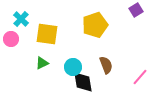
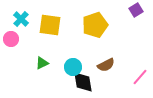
yellow square: moved 3 px right, 9 px up
brown semicircle: rotated 84 degrees clockwise
